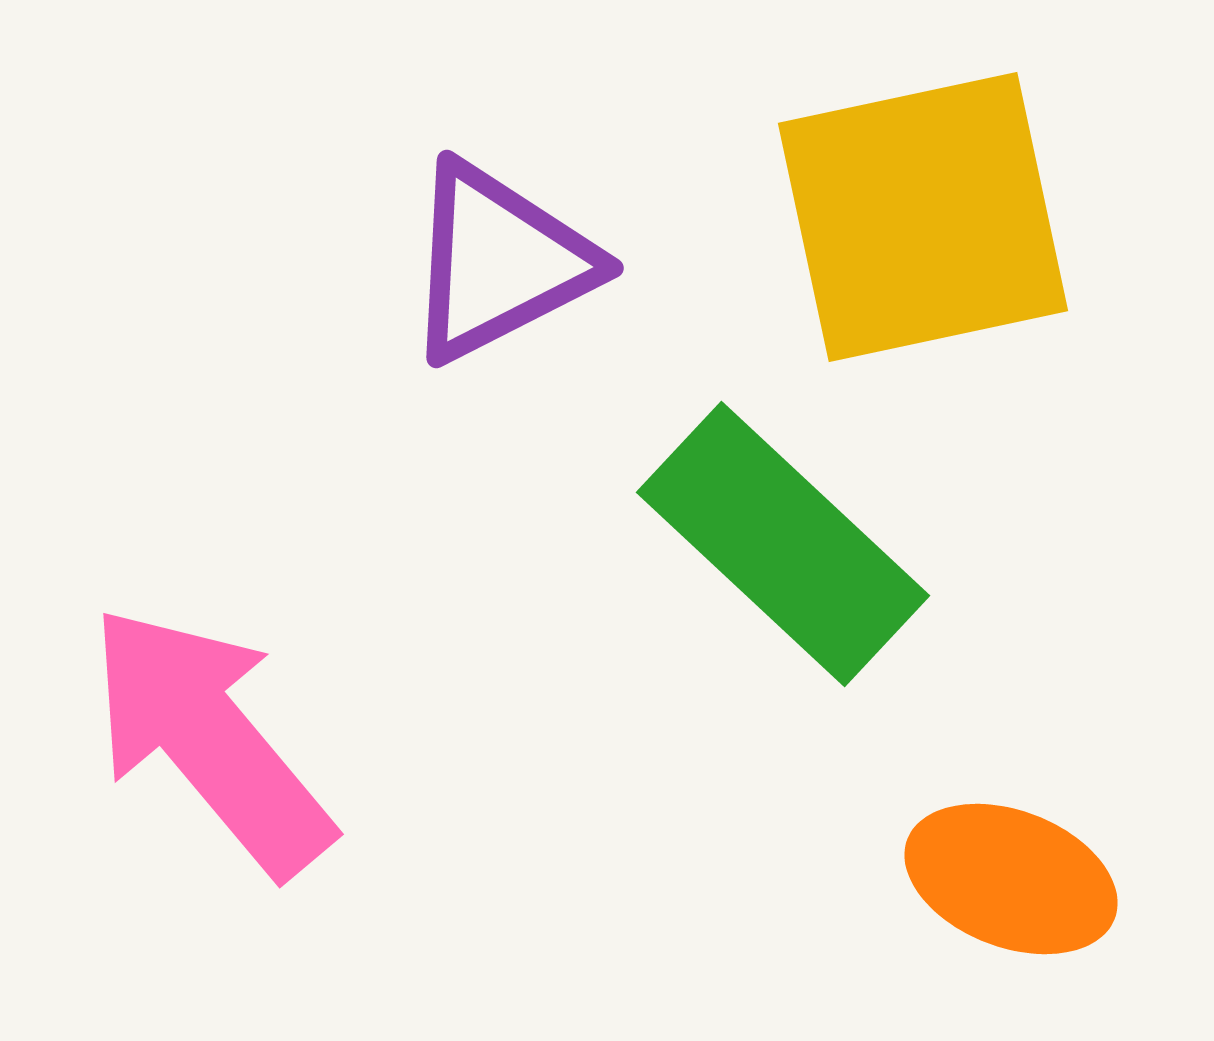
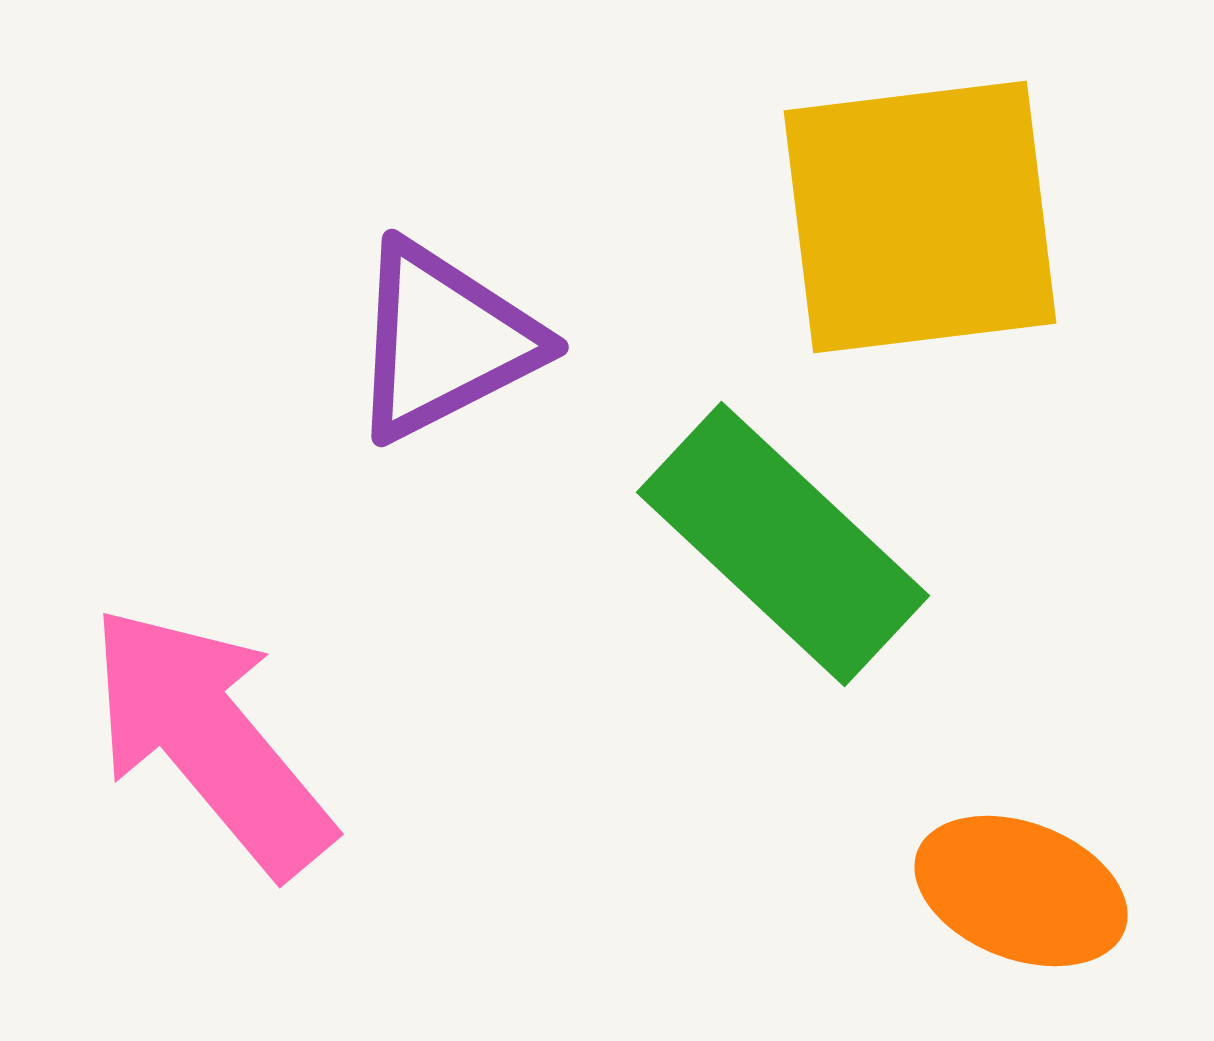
yellow square: moved 3 px left; rotated 5 degrees clockwise
purple triangle: moved 55 px left, 79 px down
orange ellipse: moved 10 px right, 12 px down
